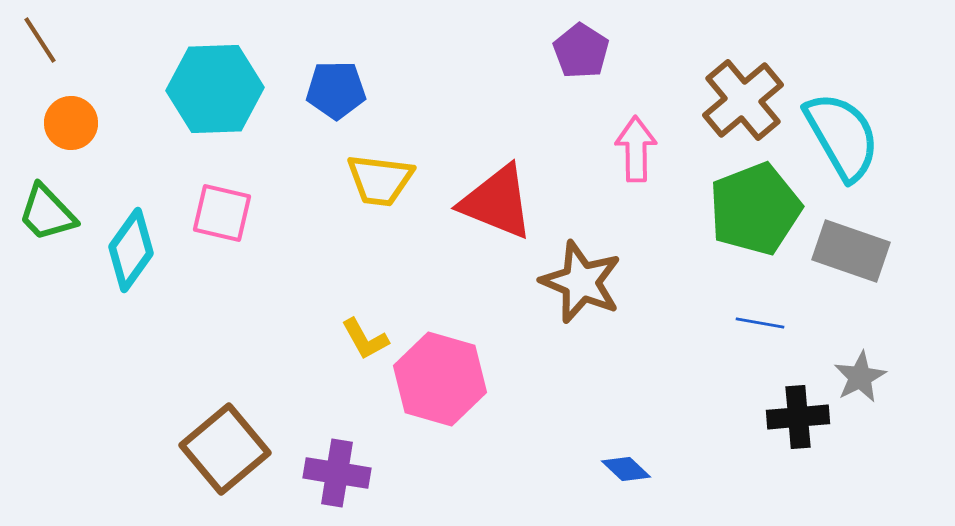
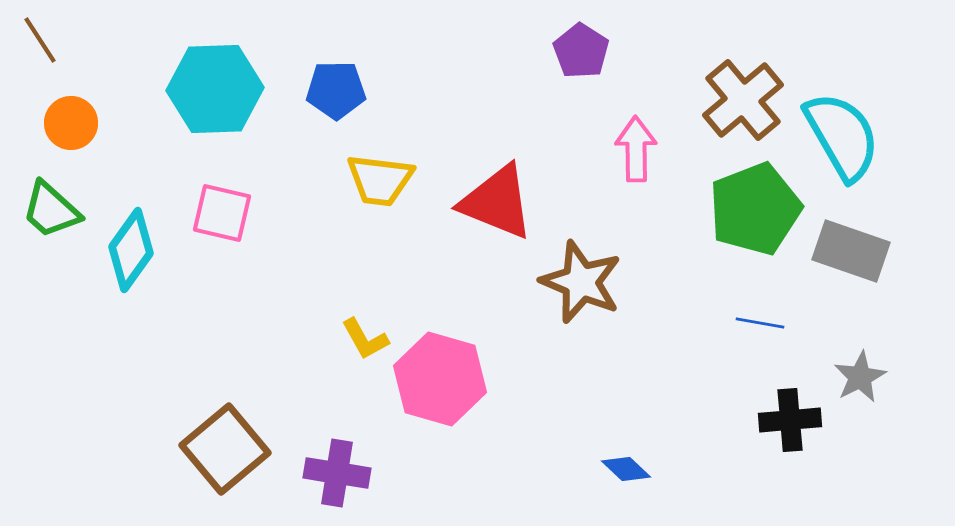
green trapezoid: moved 4 px right, 3 px up; rotated 4 degrees counterclockwise
black cross: moved 8 px left, 3 px down
